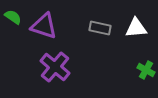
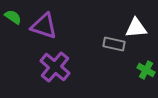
gray rectangle: moved 14 px right, 16 px down
